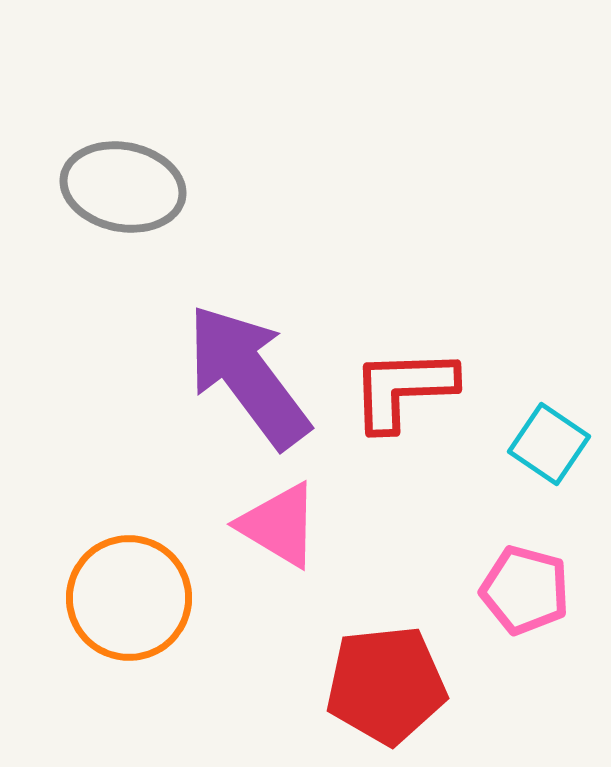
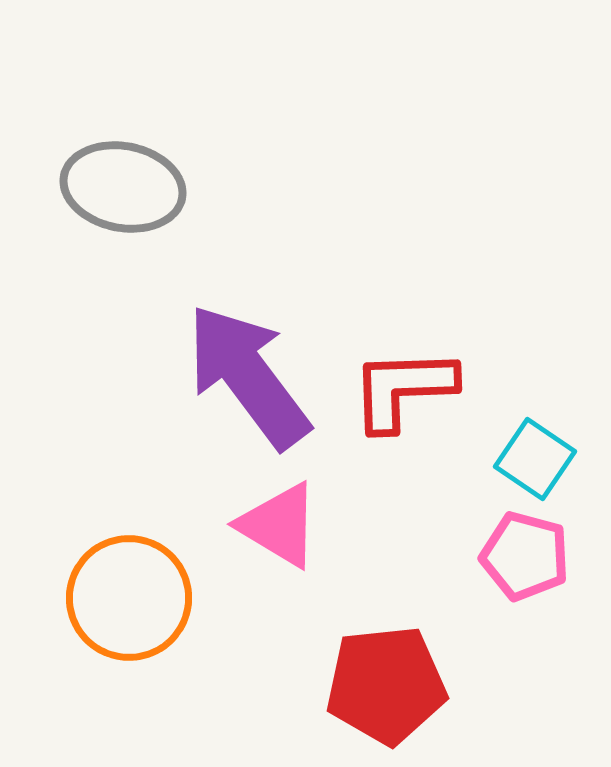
cyan square: moved 14 px left, 15 px down
pink pentagon: moved 34 px up
